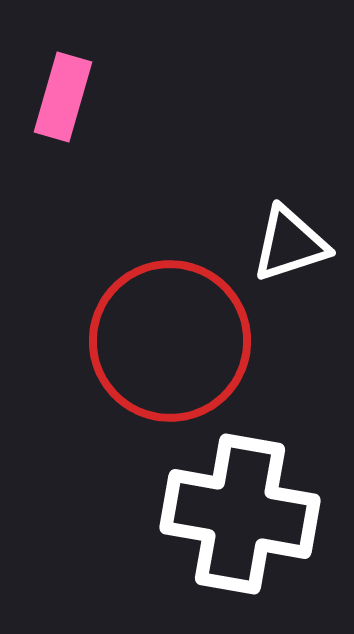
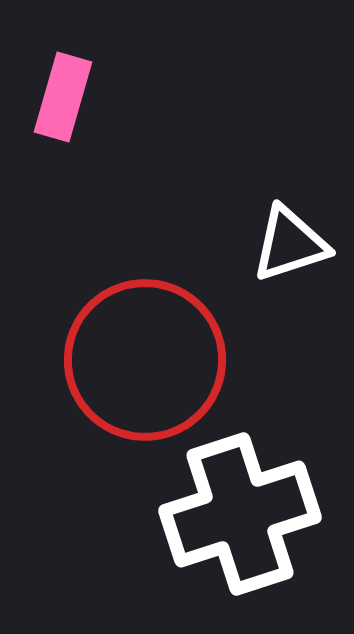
red circle: moved 25 px left, 19 px down
white cross: rotated 28 degrees counterclockwise
